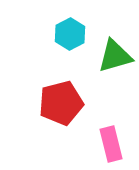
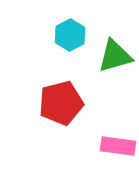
cyan hexagon: moved 1 px down
pink rectangle: moved 7 px right, 2 px down; rotated 68 degrees counterclockwise
